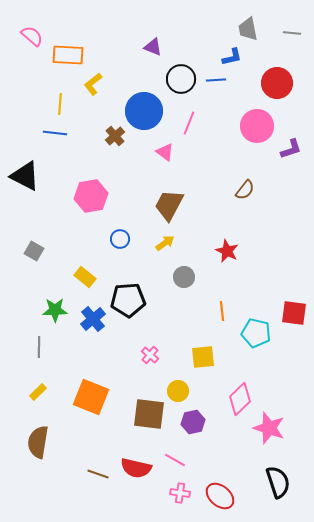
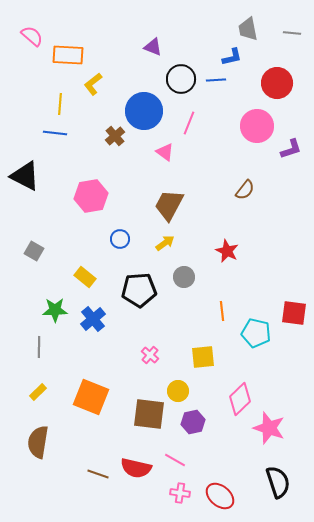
black pentagon at (128, 300): moved 11 px right, 10 px up
